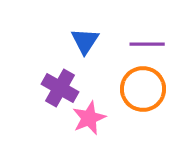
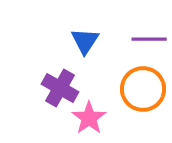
purple line: moved 2 px right, 5 px up
pink star: rotated 12 degrees counterclockwise
